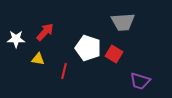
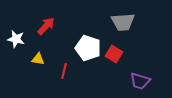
red arrow: moved 1 px right, 6 px up
white star: rotated 12 degrees clockwise
